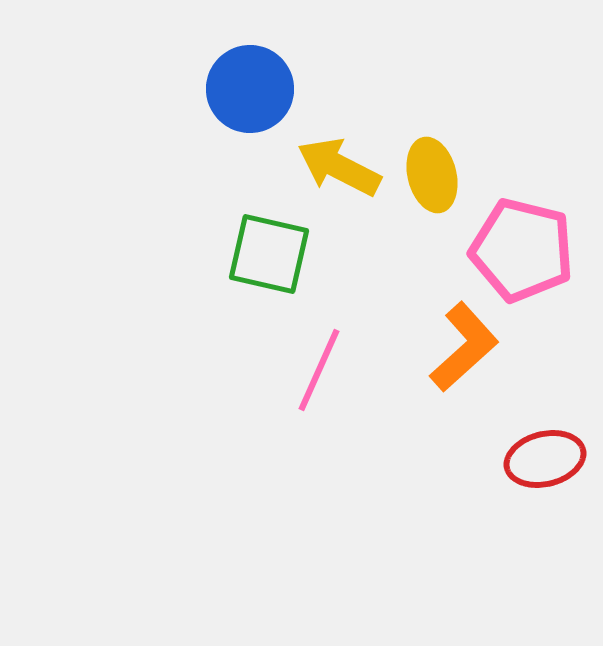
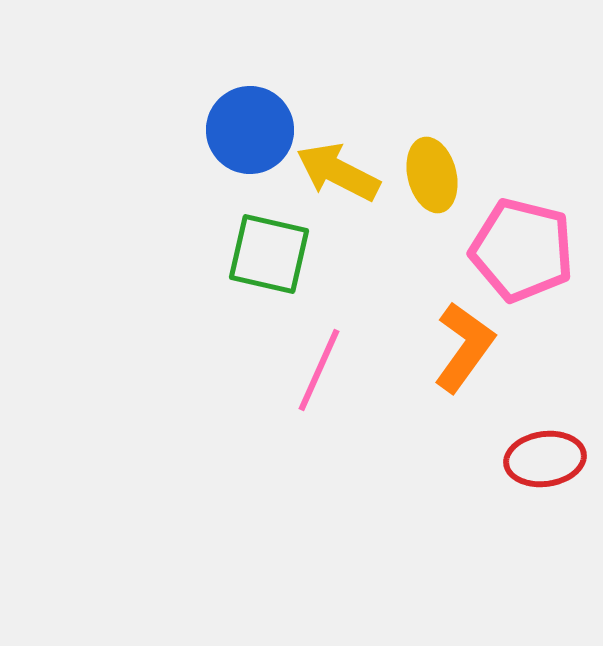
blue circle: moved 41 px down
yellow arrow: moved 1 px left, 5 px down
orange L-shape: rotated 12 degrees counterclockwise
red ellipse: rotated 6 degrees clockwise
